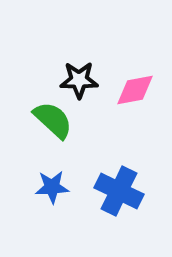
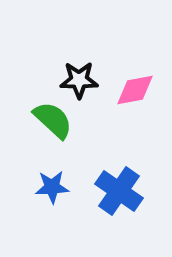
blue cross: rotated 9 degrees clockwise
